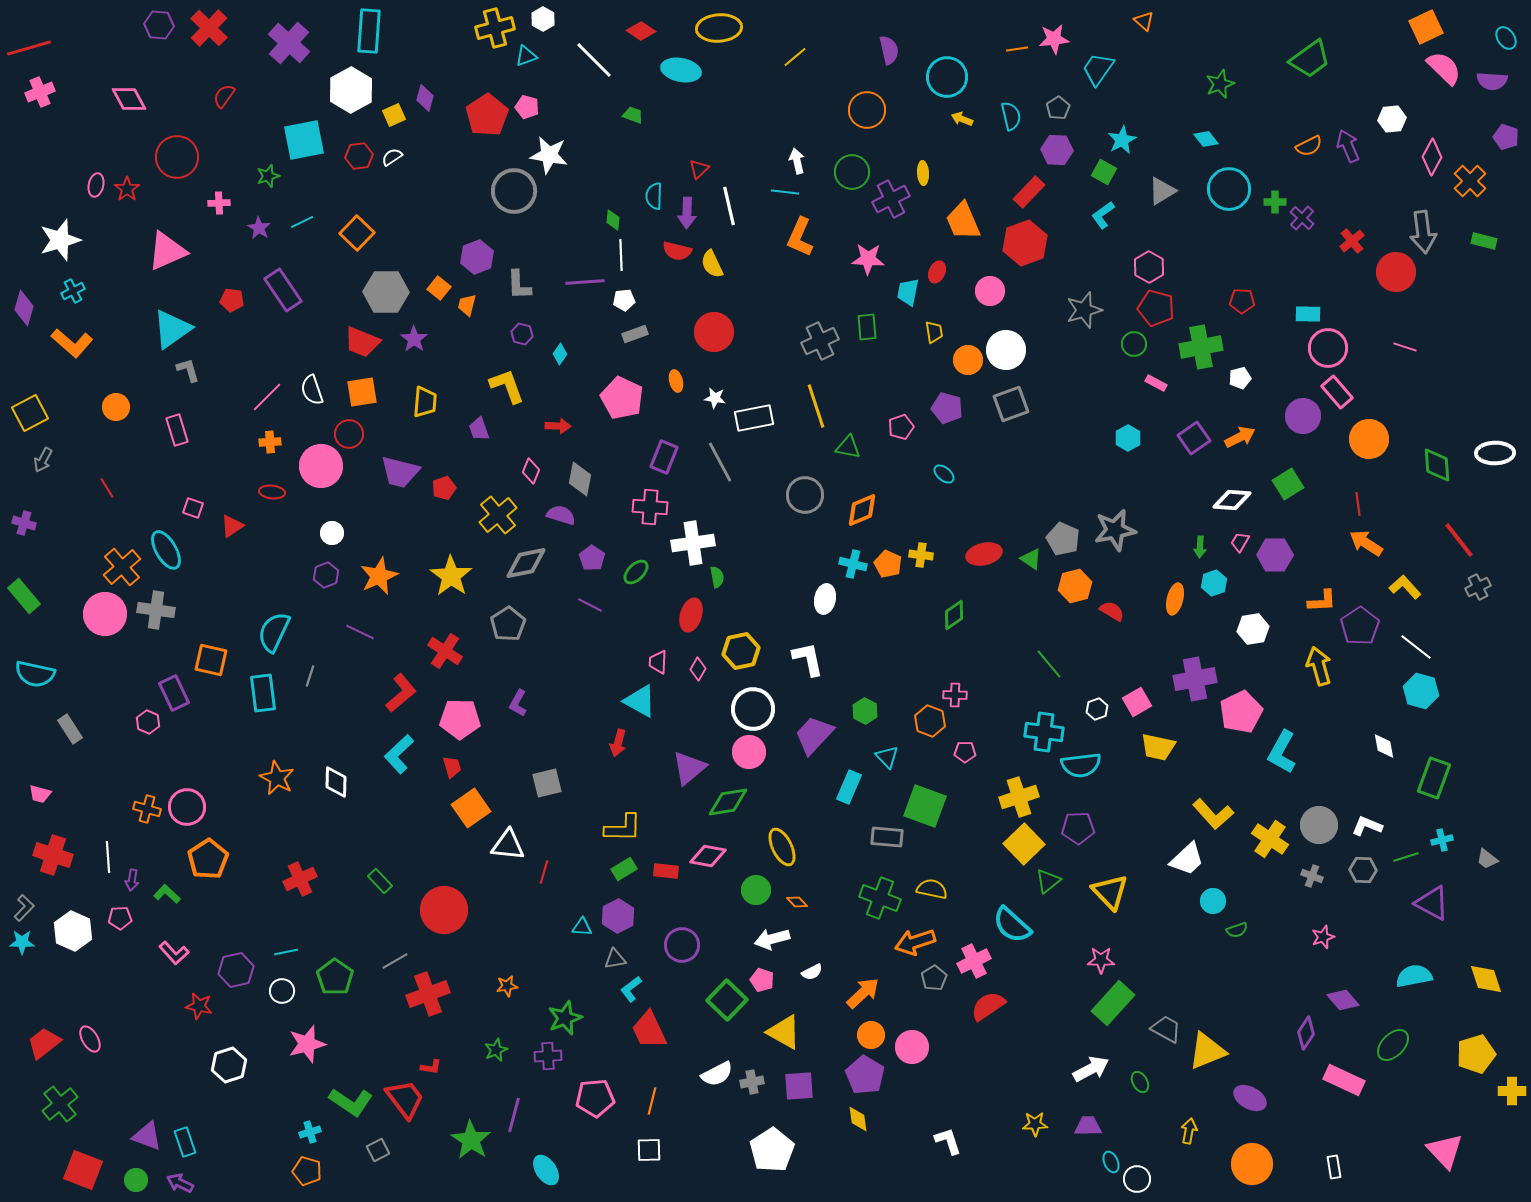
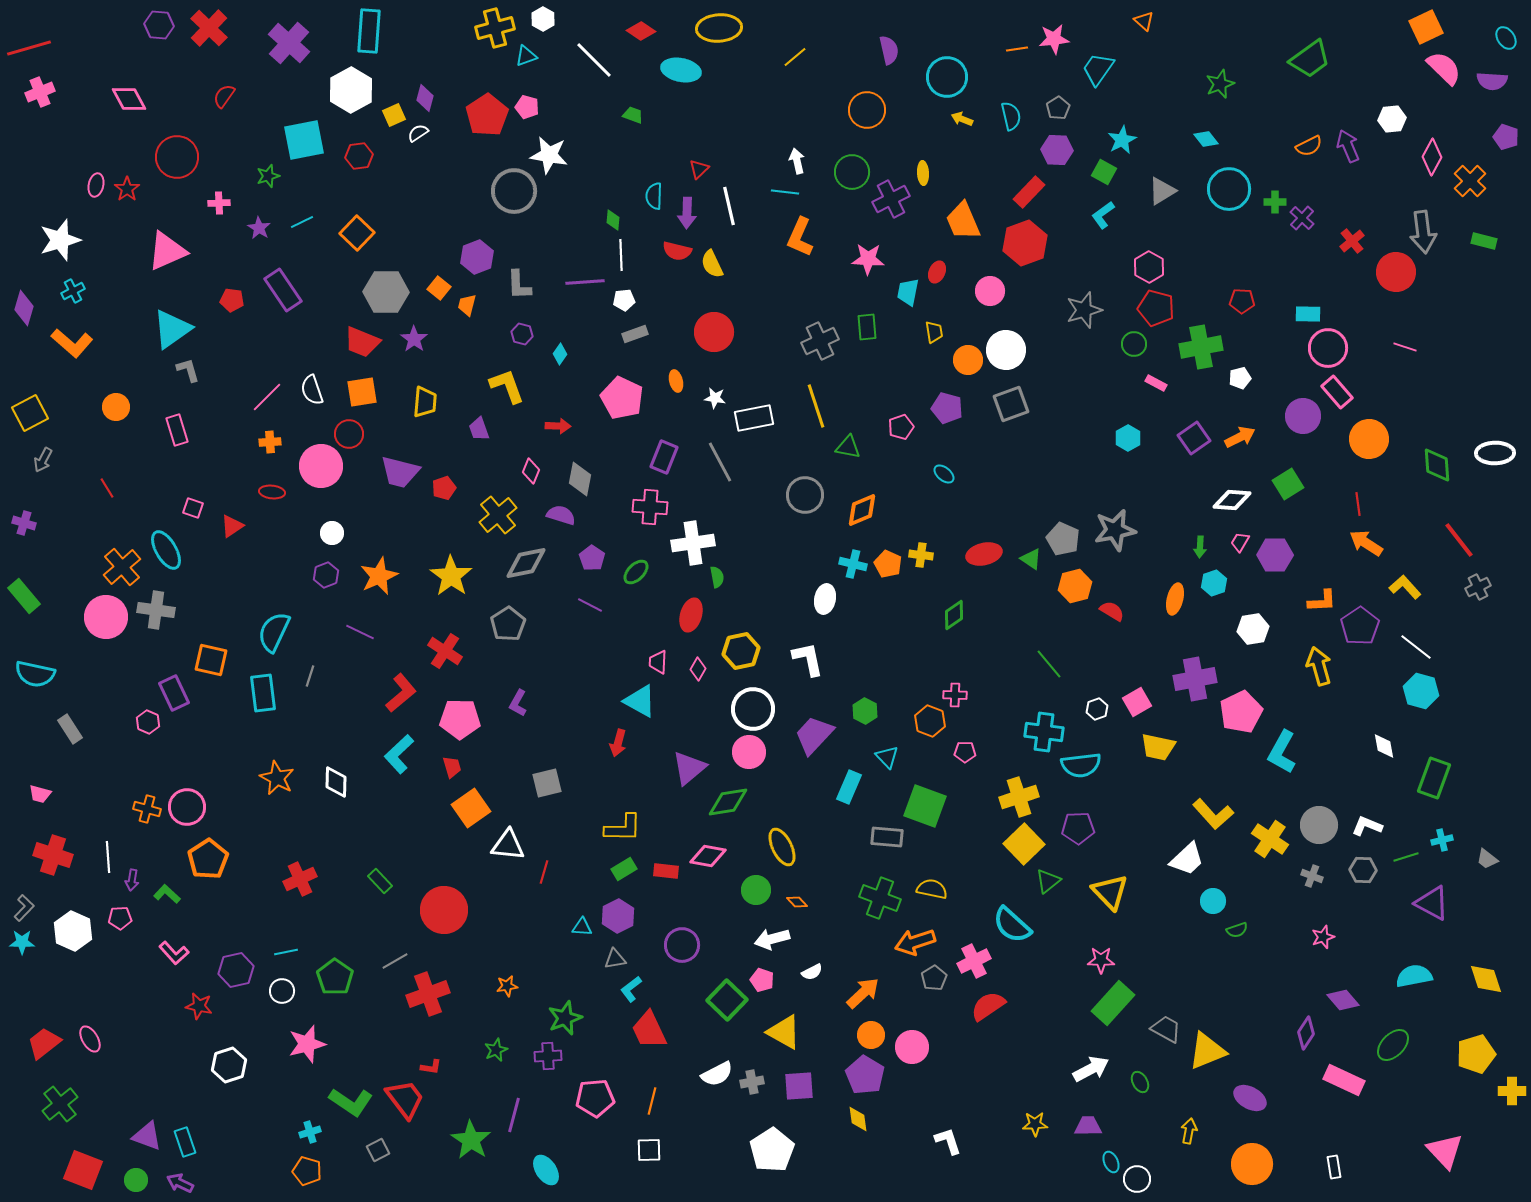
white semicircle at (392, 157): moved 26 px right, 24 px up
pink circle at (105, 614): moved 1 px right, 3 px down
